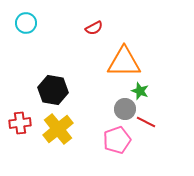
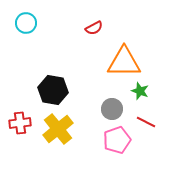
gray circle: moved 13 px left
